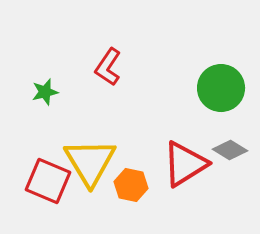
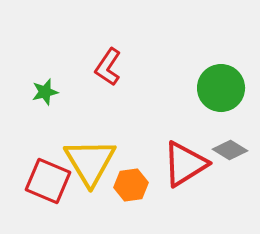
orange hexagon: rotated 20 degrees counterclockwise
